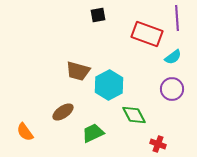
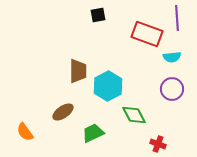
cyan semicircle: moved 1 px left; rotated 30 degrees clockwise
brown trapezoid: rotated 105 degrees counterclockwise
cyan hexagon: moved 1 px left, 1 px down
